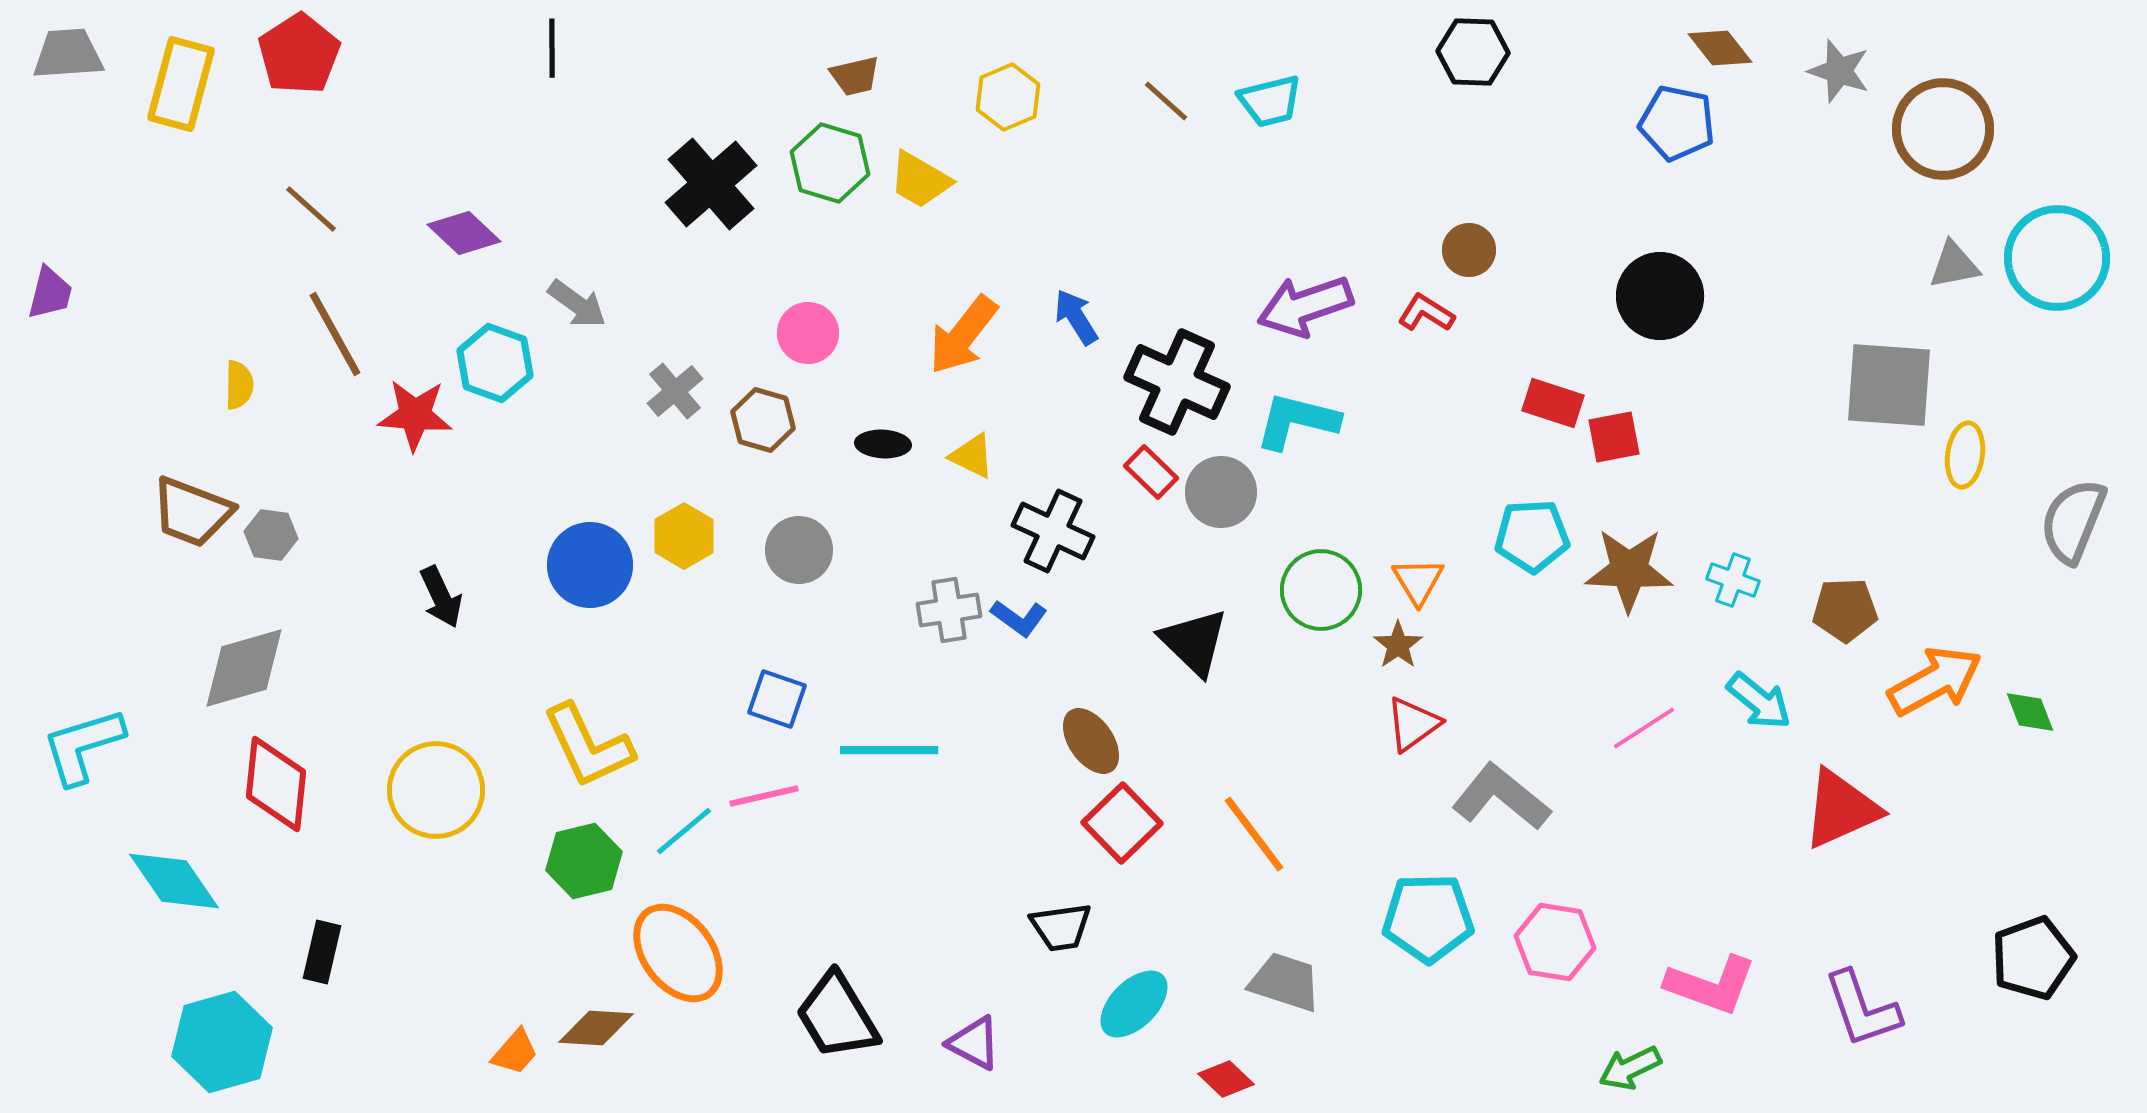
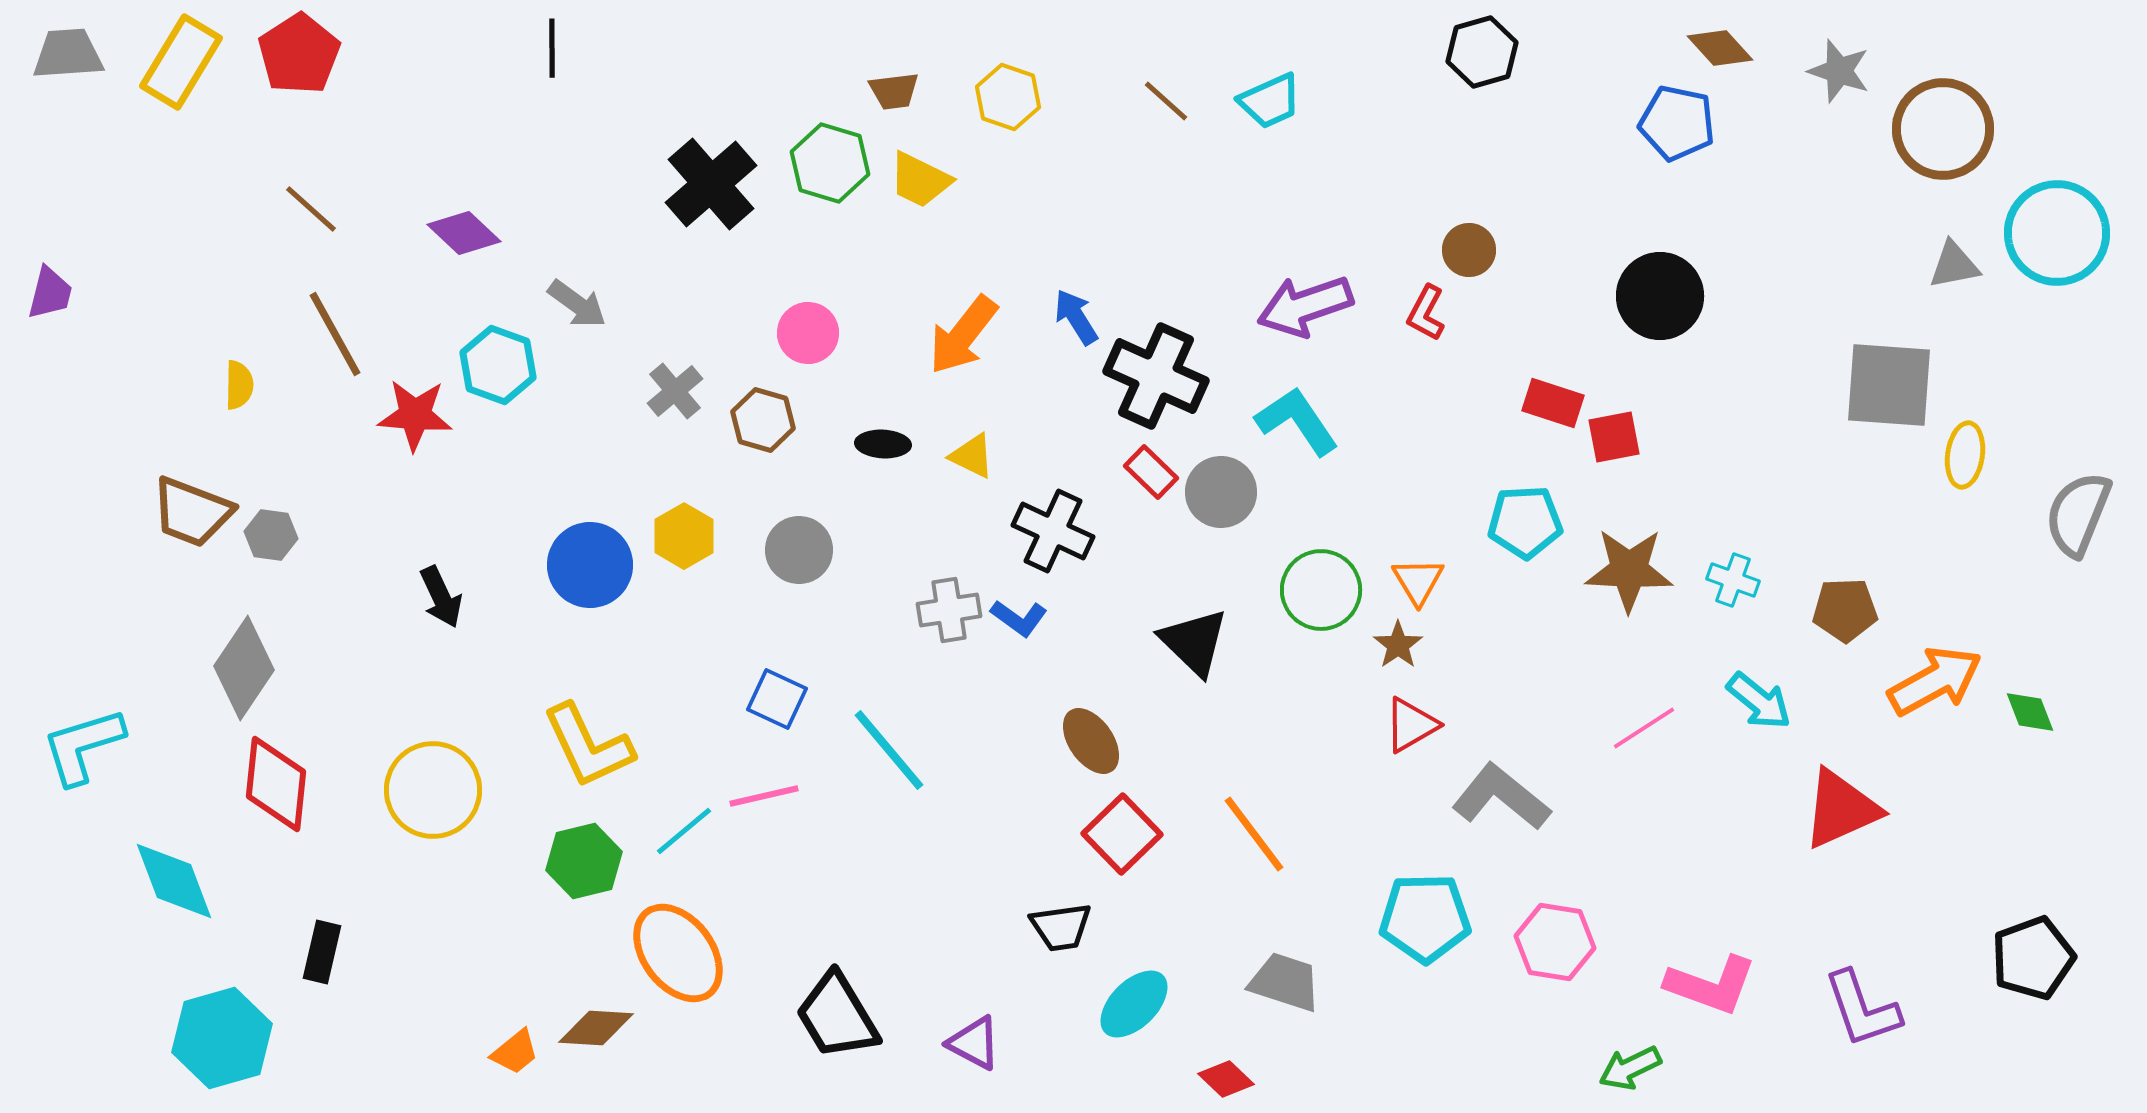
brown diamond at (1720, 48): rotated 4 degrees counterclockwise
black hexagon at (1473, 52): moved 9 px right; rotated 18 degrees counterclockwise
brown trapezoid at (855, 76): moved 39 px right, 15 px down; rotated 6 degrees clockwise
yellow rectangle at (181, 84): moved 22 px up; rotated 16 degrees clockwise
yellow hexagon at (1008, 97): rotated 18 degrees counterclockwise
cyan trapezoid at (1270, 101): rotated 10 degrees counterclockwise
yellow trapezoid at (920, 180): rotated 4 degrees counterclockwise
cyan circle at (2057, 258): moved 25 px up
red L-shape at (1426, 313): rotated 94 degrees counterclockwise
cyan hexagon at (495, 363): moved 3 px right, 2 px down
black cross at (1177, 382): moved 21 px left, 6 px up
cyan L-shape at (1297, 421): rotated 42 degrees clockwise
gray semicircle at (2073, 521): moved 5 px right, 7 px up
cyan pentagon at (1532, 536): moved 7 px left, 14 px up
gray diamond at (244, 668): rotated 40 degrees counterclockwise
blue square at (777, 699): rotated 6 degrees clockwise
red triangle at (1413, 724): moved 2 px left, 1 px down; rotated 6 degrees clockwise
cyan line at (889, 750): rotated 50 degrees clockwise
yellow circle at (436, 790): moved 3 px left
red square at (1122, 823): moved 11 px down
cyan diamond at (174, 881): rotated 14 degrees clockwise
cyan pentagon at (1428, 918): moved 3 px left
cyan hexagon at (222, 1042): moved 4 px up
orange trapezoid at (515, 1052): rotated 10 degrees clockwise
